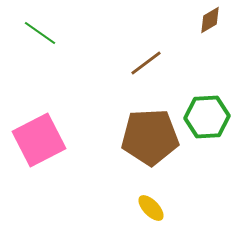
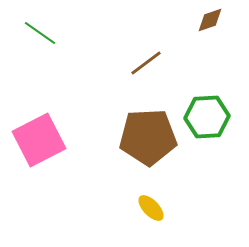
brown diamond: rotated 12 degrees clockwise
brown pentagon: moved 2 px left
